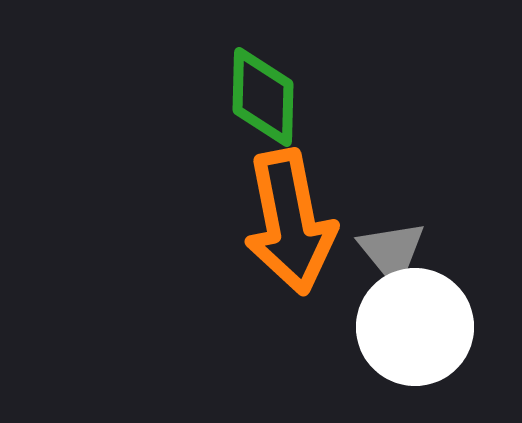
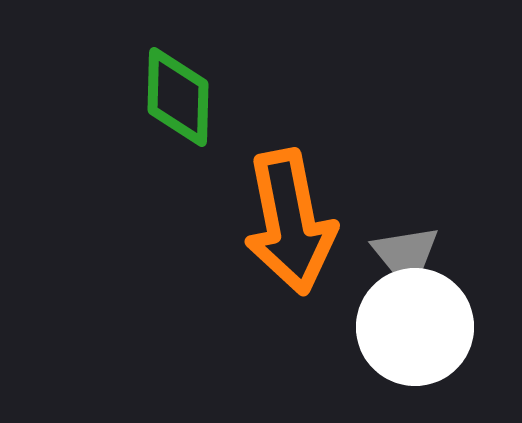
green diamond: moved 85 px left
gray triangle: moved 14 px right, 4 px down
